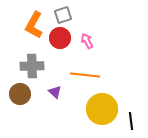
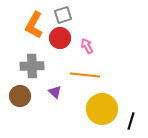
pink arrow: moved 5 px down
brown circle: moved 2 px down
black line: rotated 24 degrees clockwise
